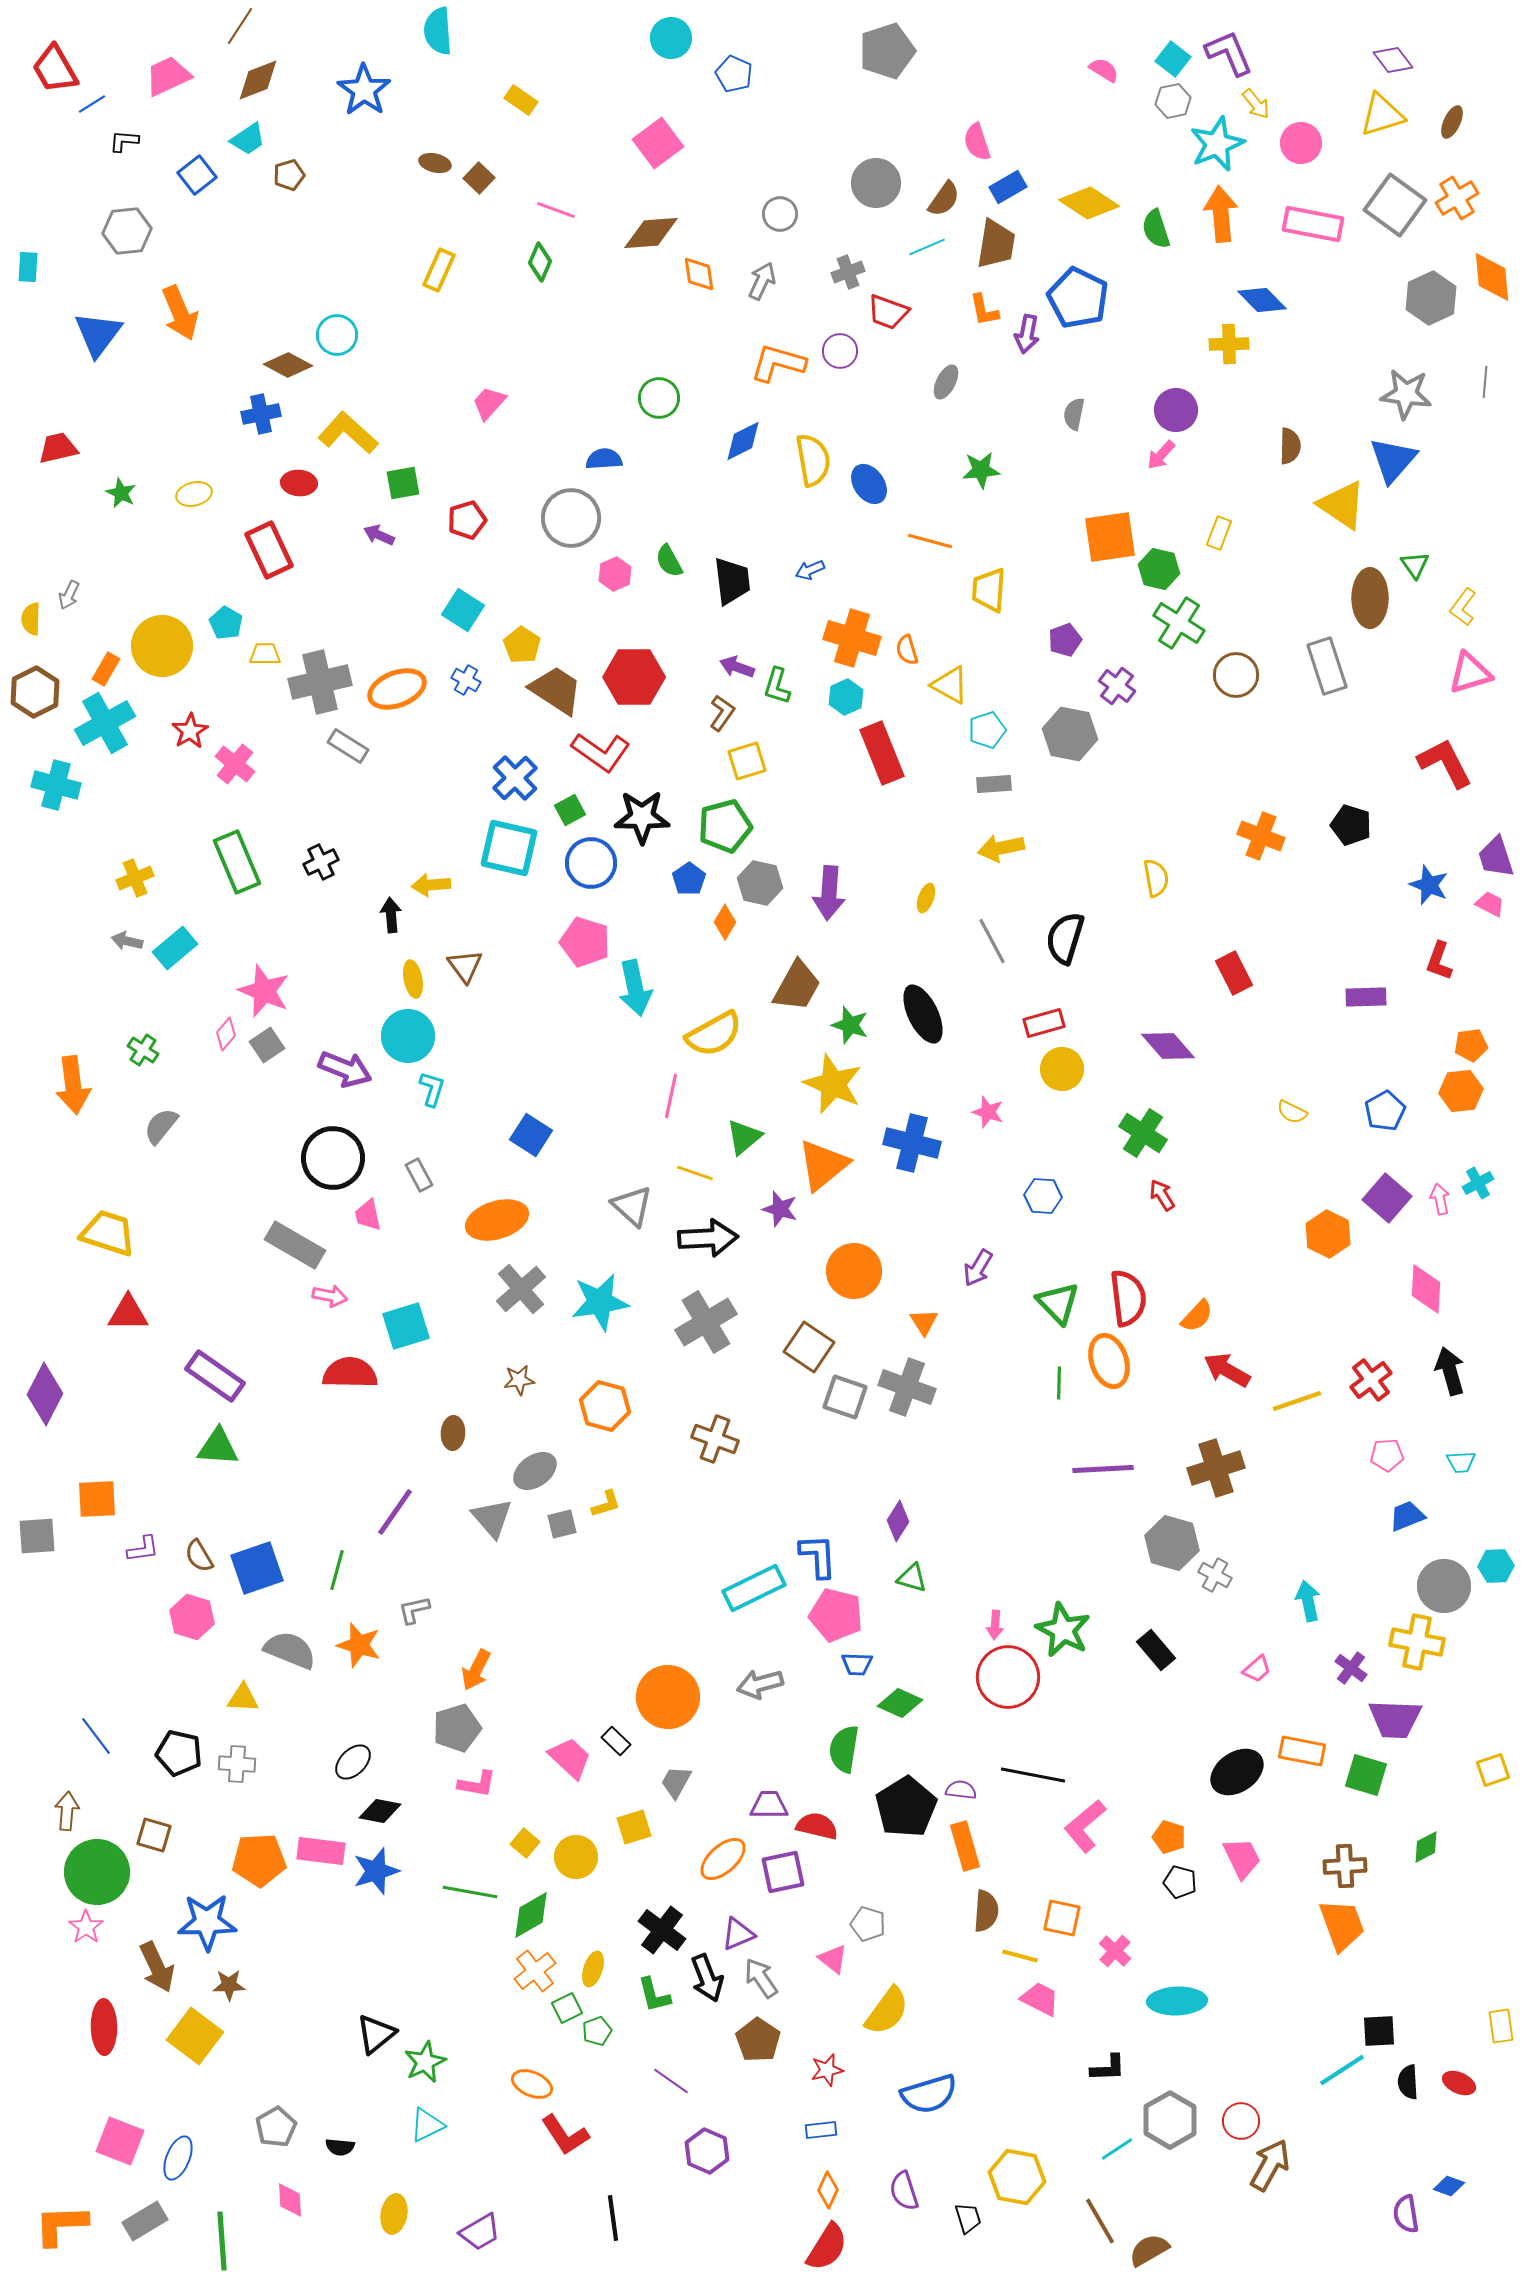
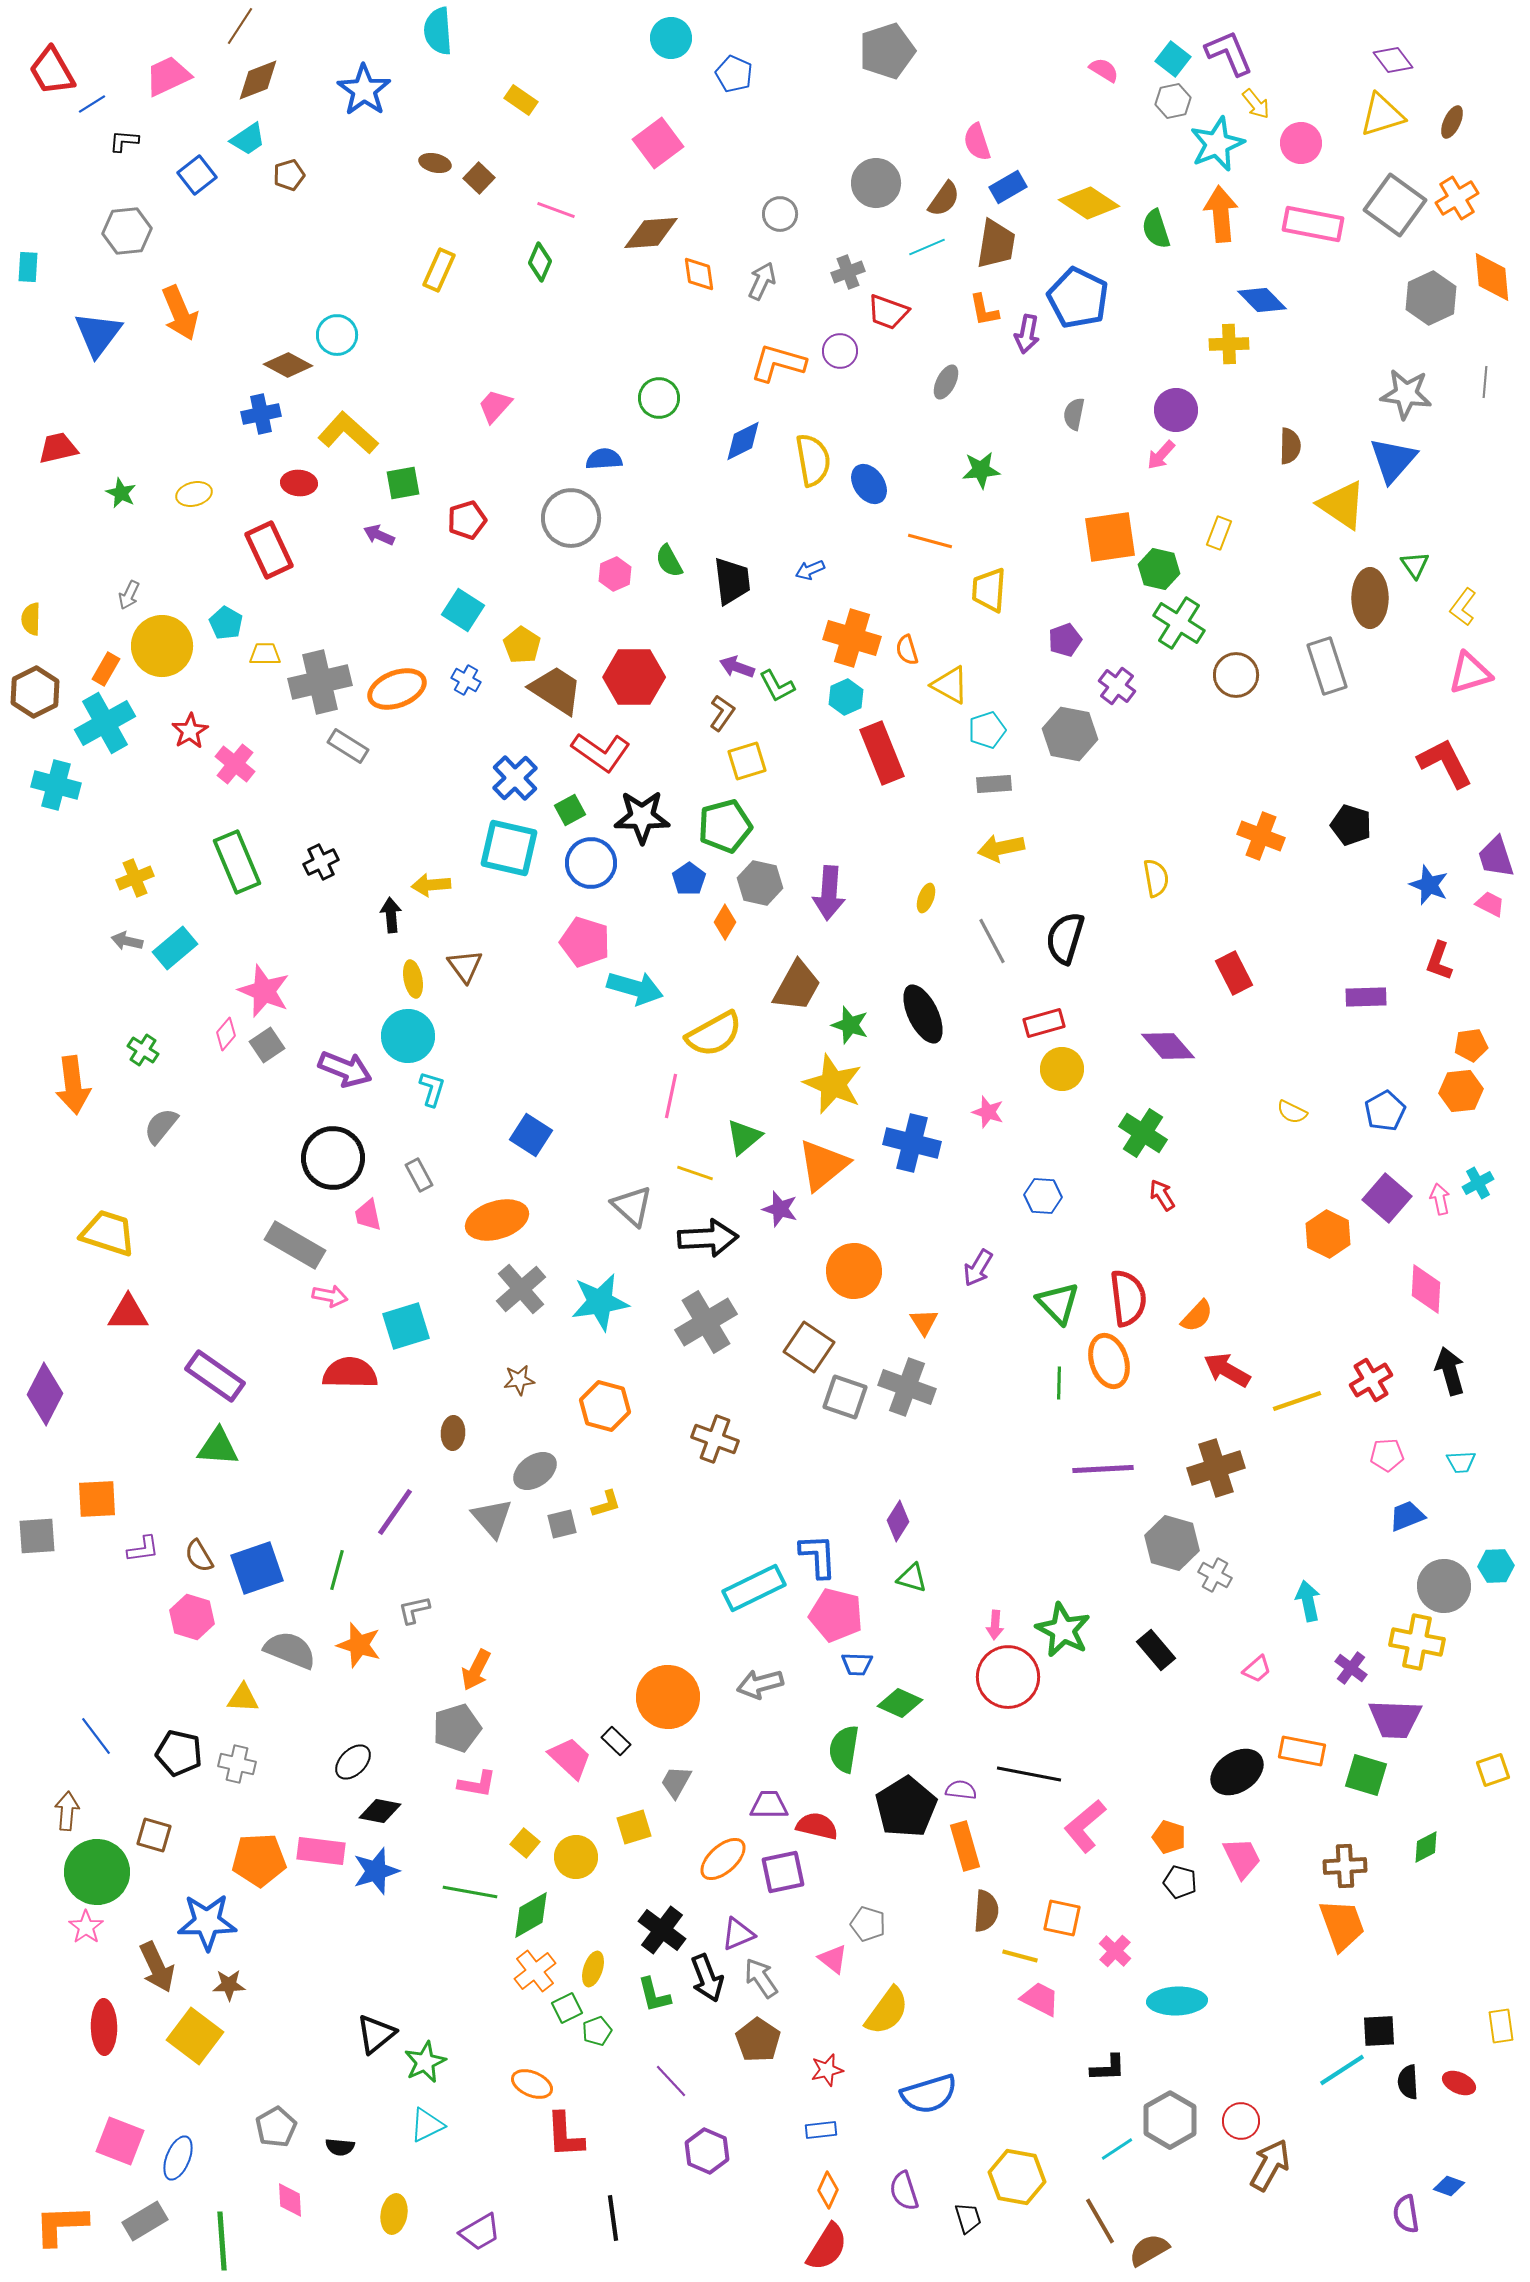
red trapezoid at (55, 69): moved 3 px left, 2 px down
pink trapezoid at (489, 403): moved 6 px right, 3 px down
gray arrow at (69, 595): moved 60 px right
green L-shape at (777, 686): rotated 45 degrees counterclockwise
cyan arrow at (635, 988): rotated 62 degrees counterclockwise
red cross at (1371, 1380): rotated 6 degrees clockwise
gray cross at (237, 1764): rotated 9 degrees clockwise
black line at (1033, 1775): moved 4 px left, 1 px up
purple line at (671, 2081): rotated 12 degrees clockwise
red L-shape at (565, 2135): rotated 30 degrees clockwise
